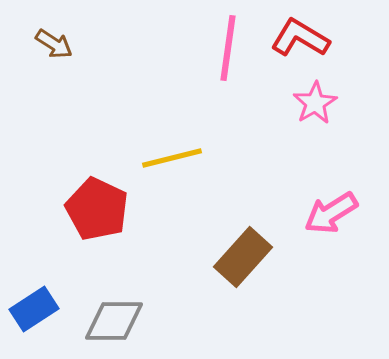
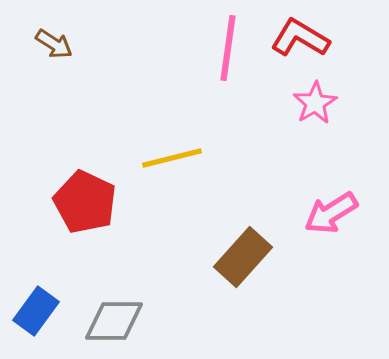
red pentagon: moved 12 px left, 7 px up
blue rectangle: moved 2 px right, 2 px down; rotated 21 degrees counterclockwise
